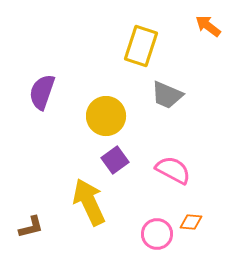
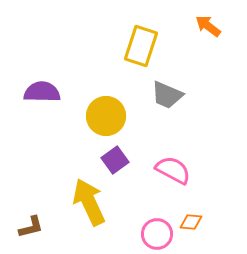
purple semicircle: rotated 72 degrees clockwise
